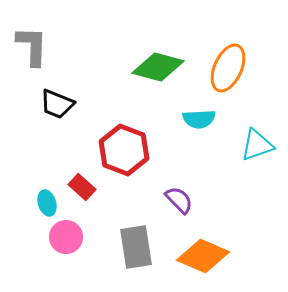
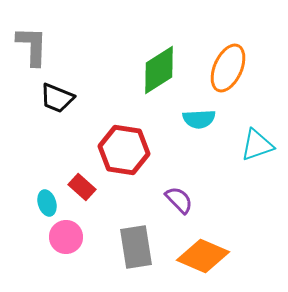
green diamond: moved 1 px right, 3 px down; rotated 48 degrees counterclockwise
black trapezoid: moved 6 px up
red hexagon: rotated 12 degrees counterclockwise
